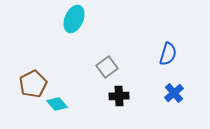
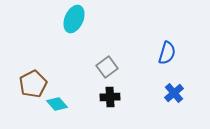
blue semicircle: moved 1 px left, 1 px up
black cross: moved 9 px left, 1 px down
